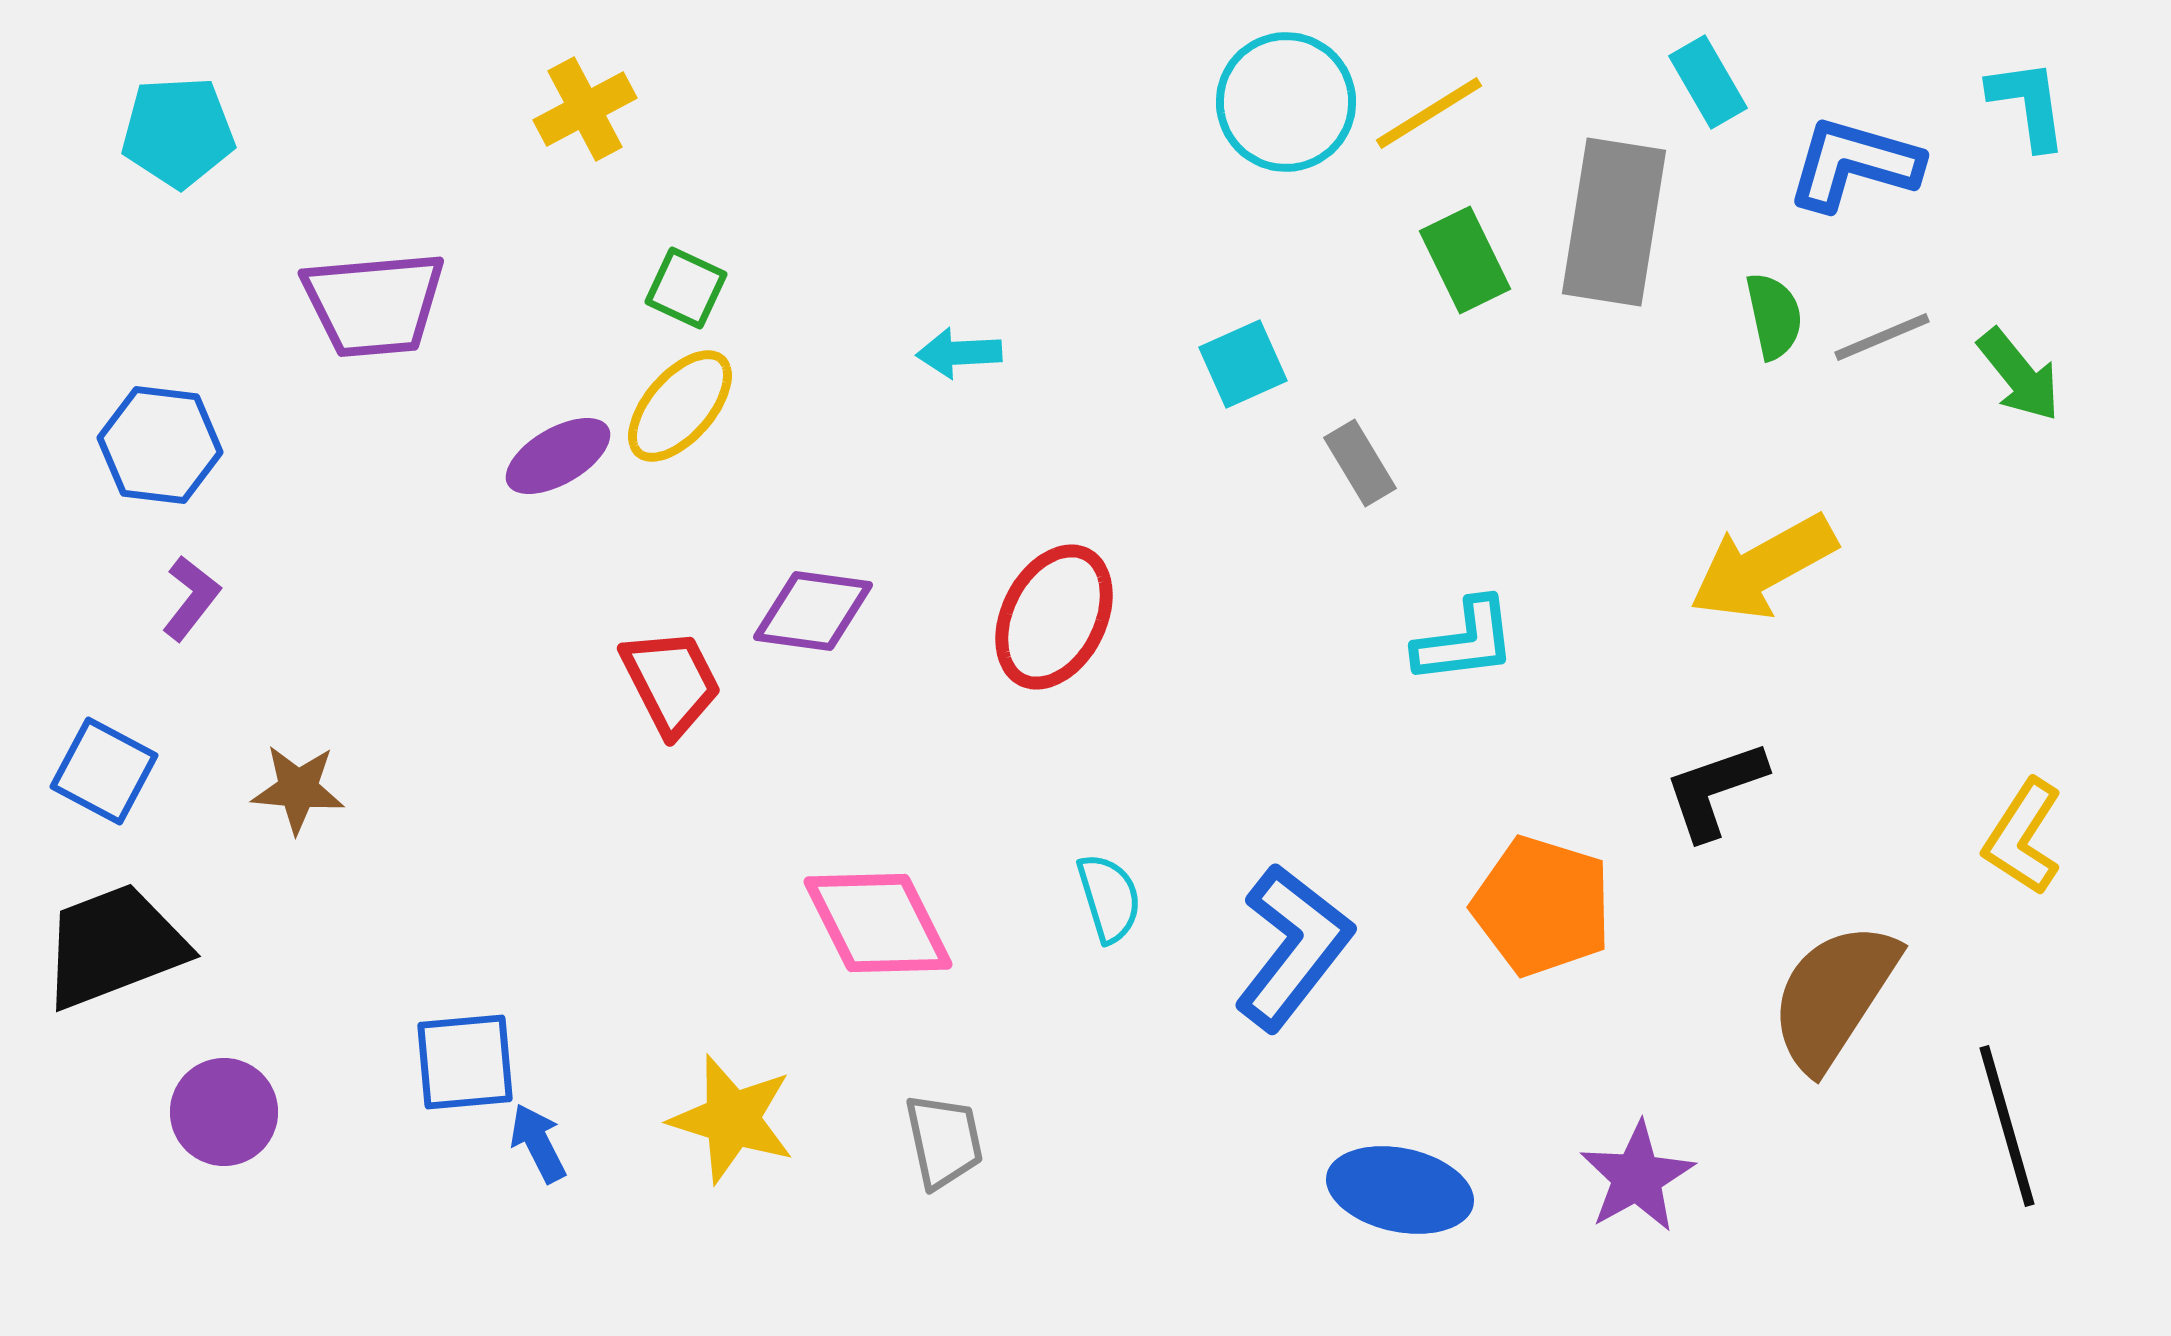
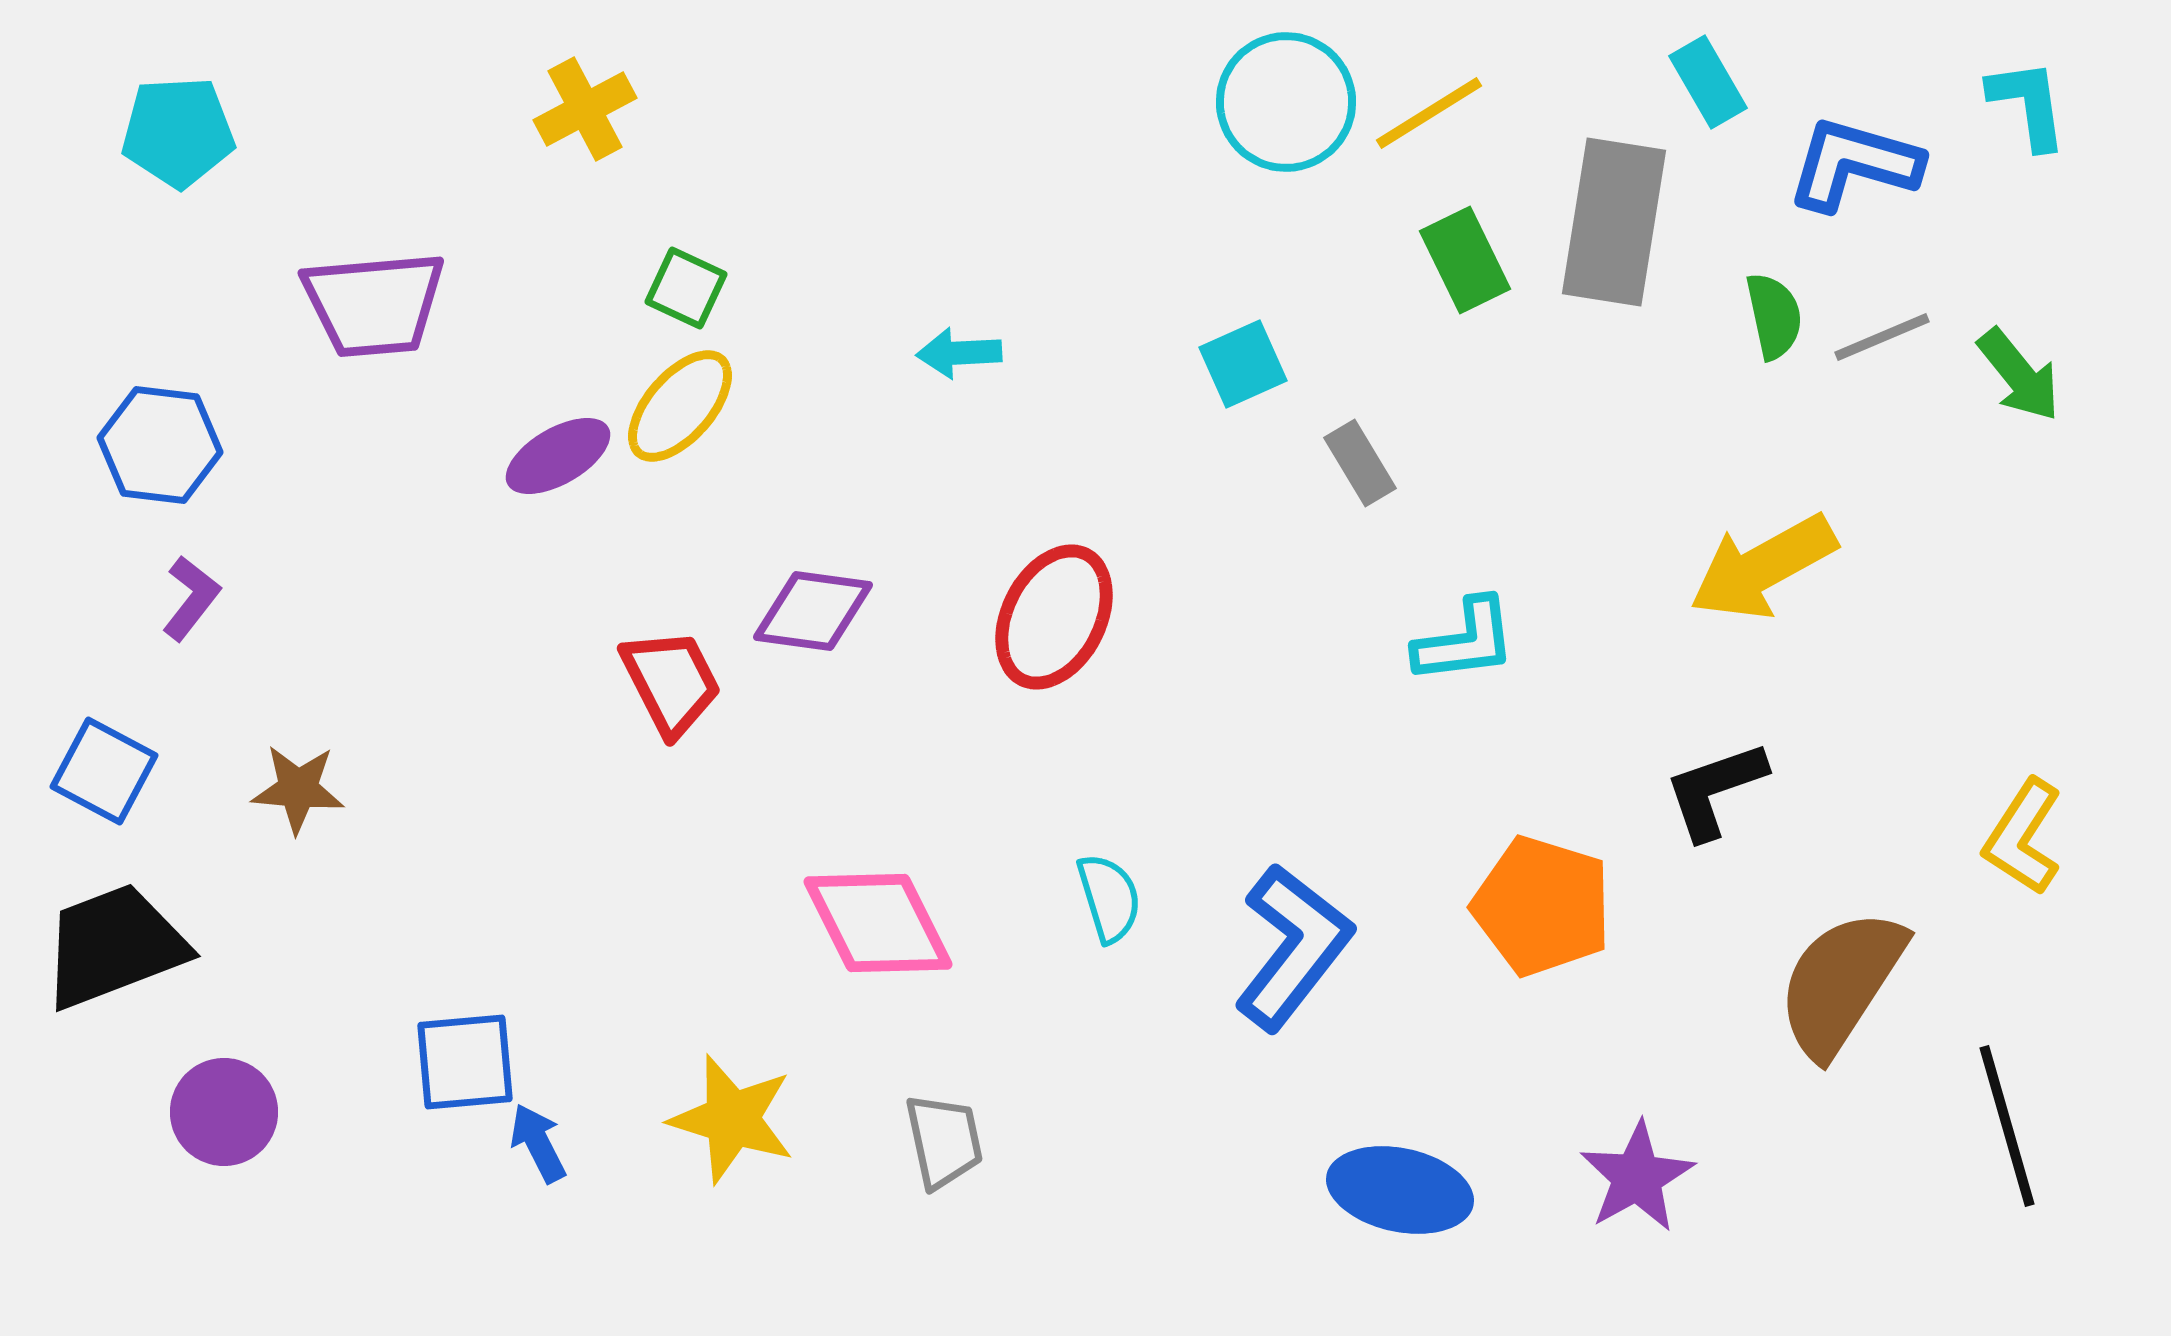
brown semicircle at (1834, 996): moved 7 px right, 13 px up
